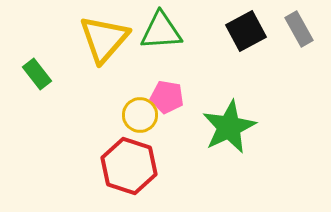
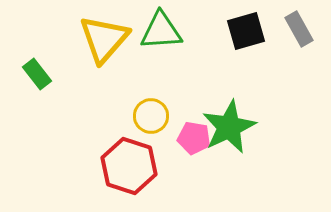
black square: rotated 12 degrees clockwise
pink pentagon: moved 27 px right, 41 px down
yellow circle: moved 11 px right, 1 px down
